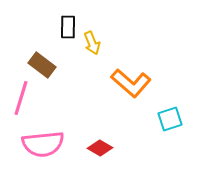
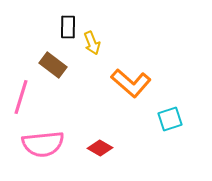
brown rectangle: moved 11 px right
pink line: moved 1 px up
